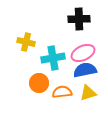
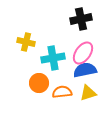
black cross: moved 2 px right; rotated 10 degrees counterclockwise
pink ellipse: rotated 30 degrees counterclockwise
